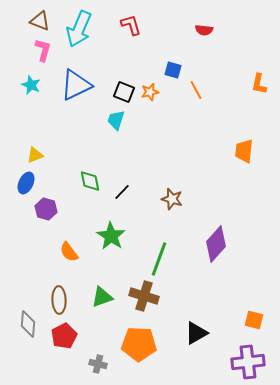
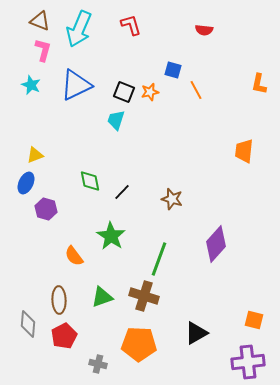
orange semicircle: moved 5 px right, 4 px down
